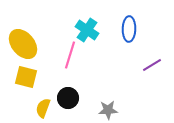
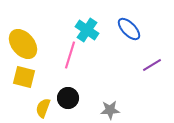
blue ellipse: rotated 45 degrees counterclockwise
yellow square: moved 2 px left
gray star: moved 2 px right
